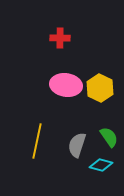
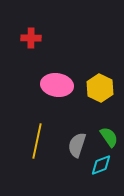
red cross: moved 29 px left
pink ellipse: moved 9 px left
cyan diamond: rotated 35 degrees counterclockwise
